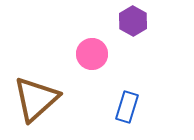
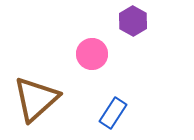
blue rectangle: moved 14 px left, 6 px down; rotated 16 degrees clockwise
